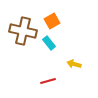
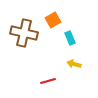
orange square: moved 1 px right, 1 px up
brown cross: moved 1 px right, 2 px down
cyan rectangle: moved 21 px right, 5 px up; rotated 16 degrees clockwise
